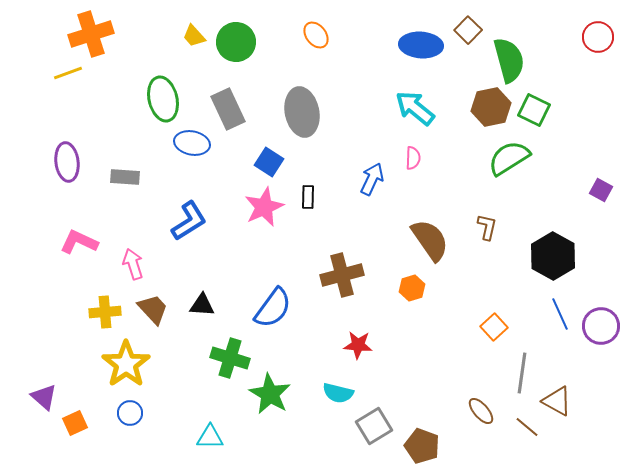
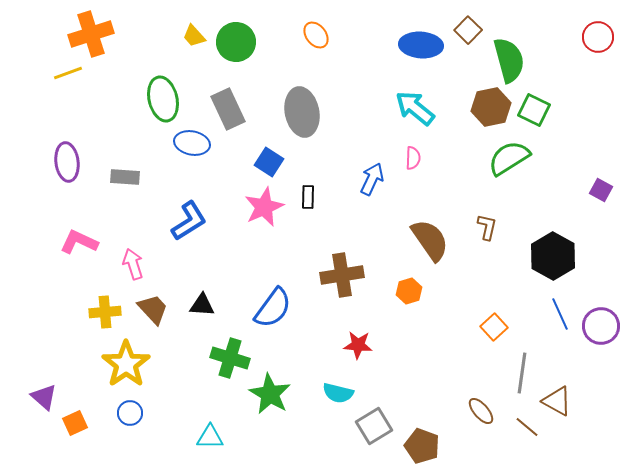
brown cross at (342, 275): rotated 6 degrees clockwise
orange hexagon at (412, 288): moved 3 px left, 3 px down
